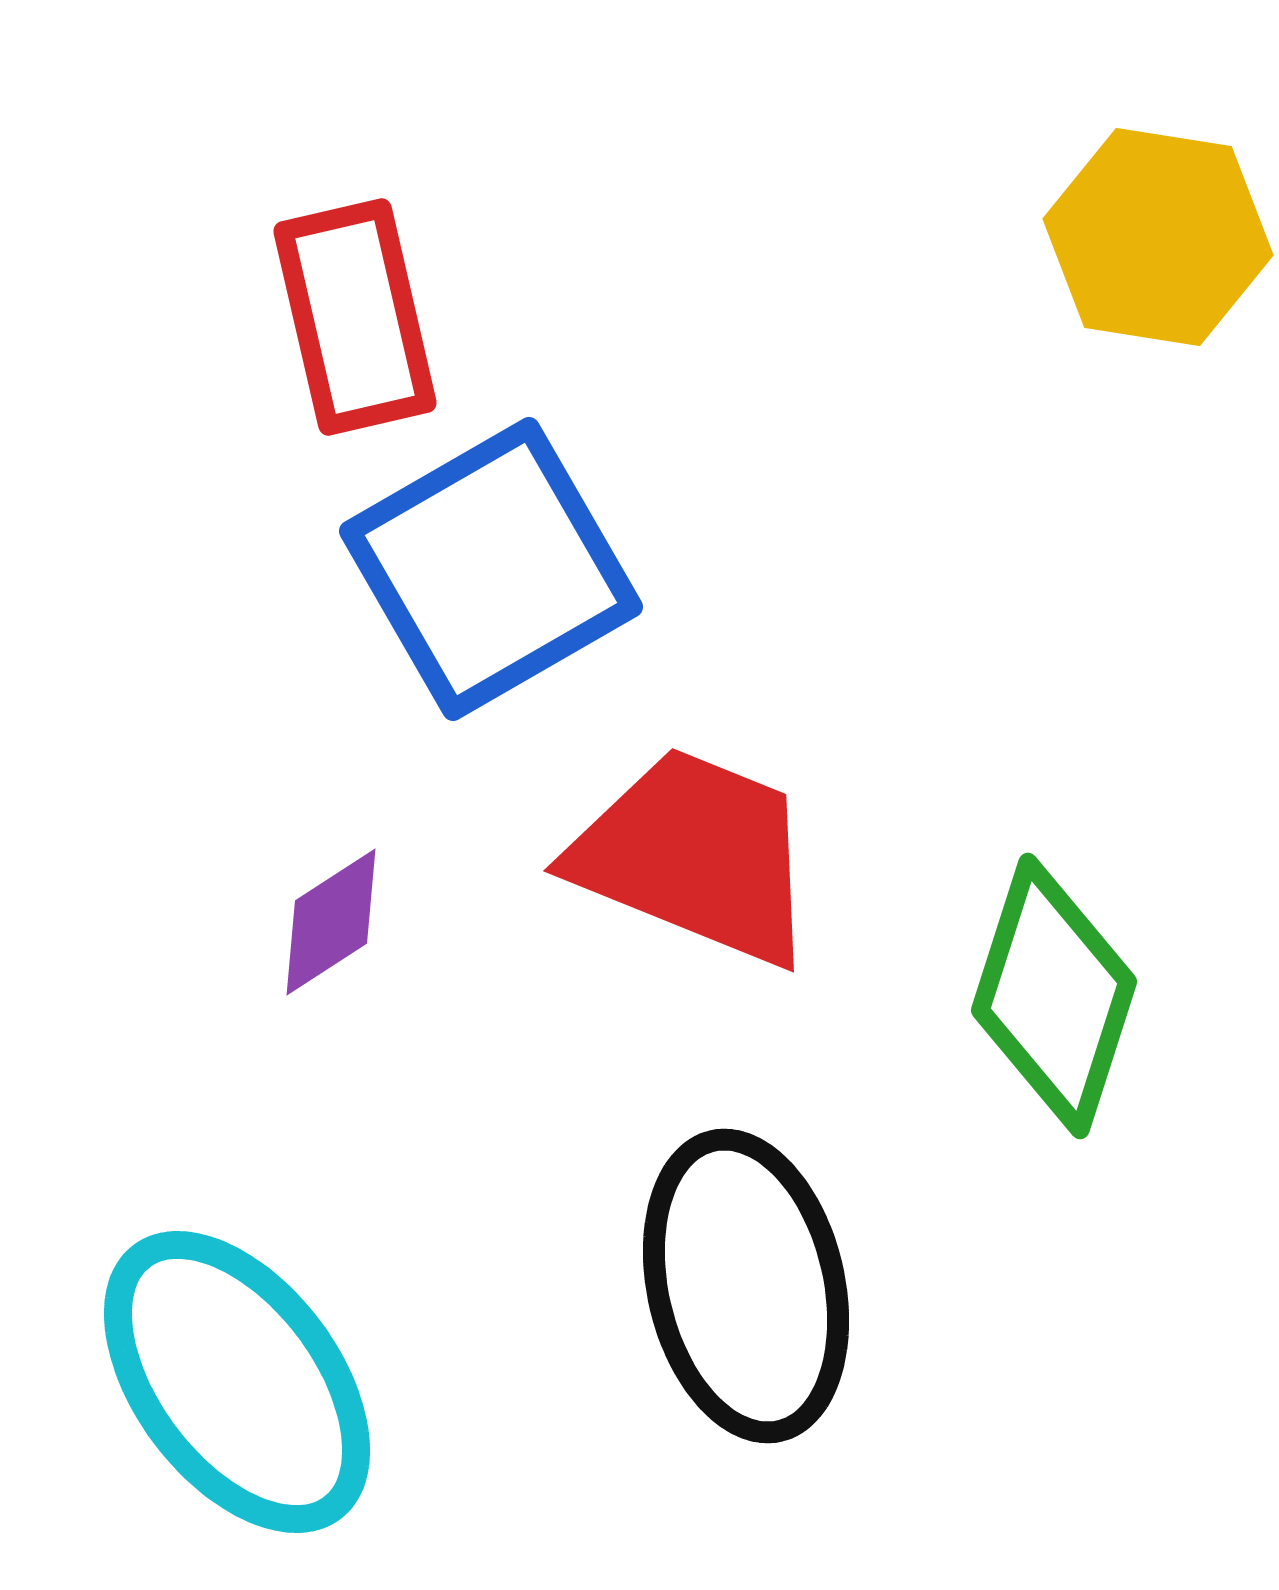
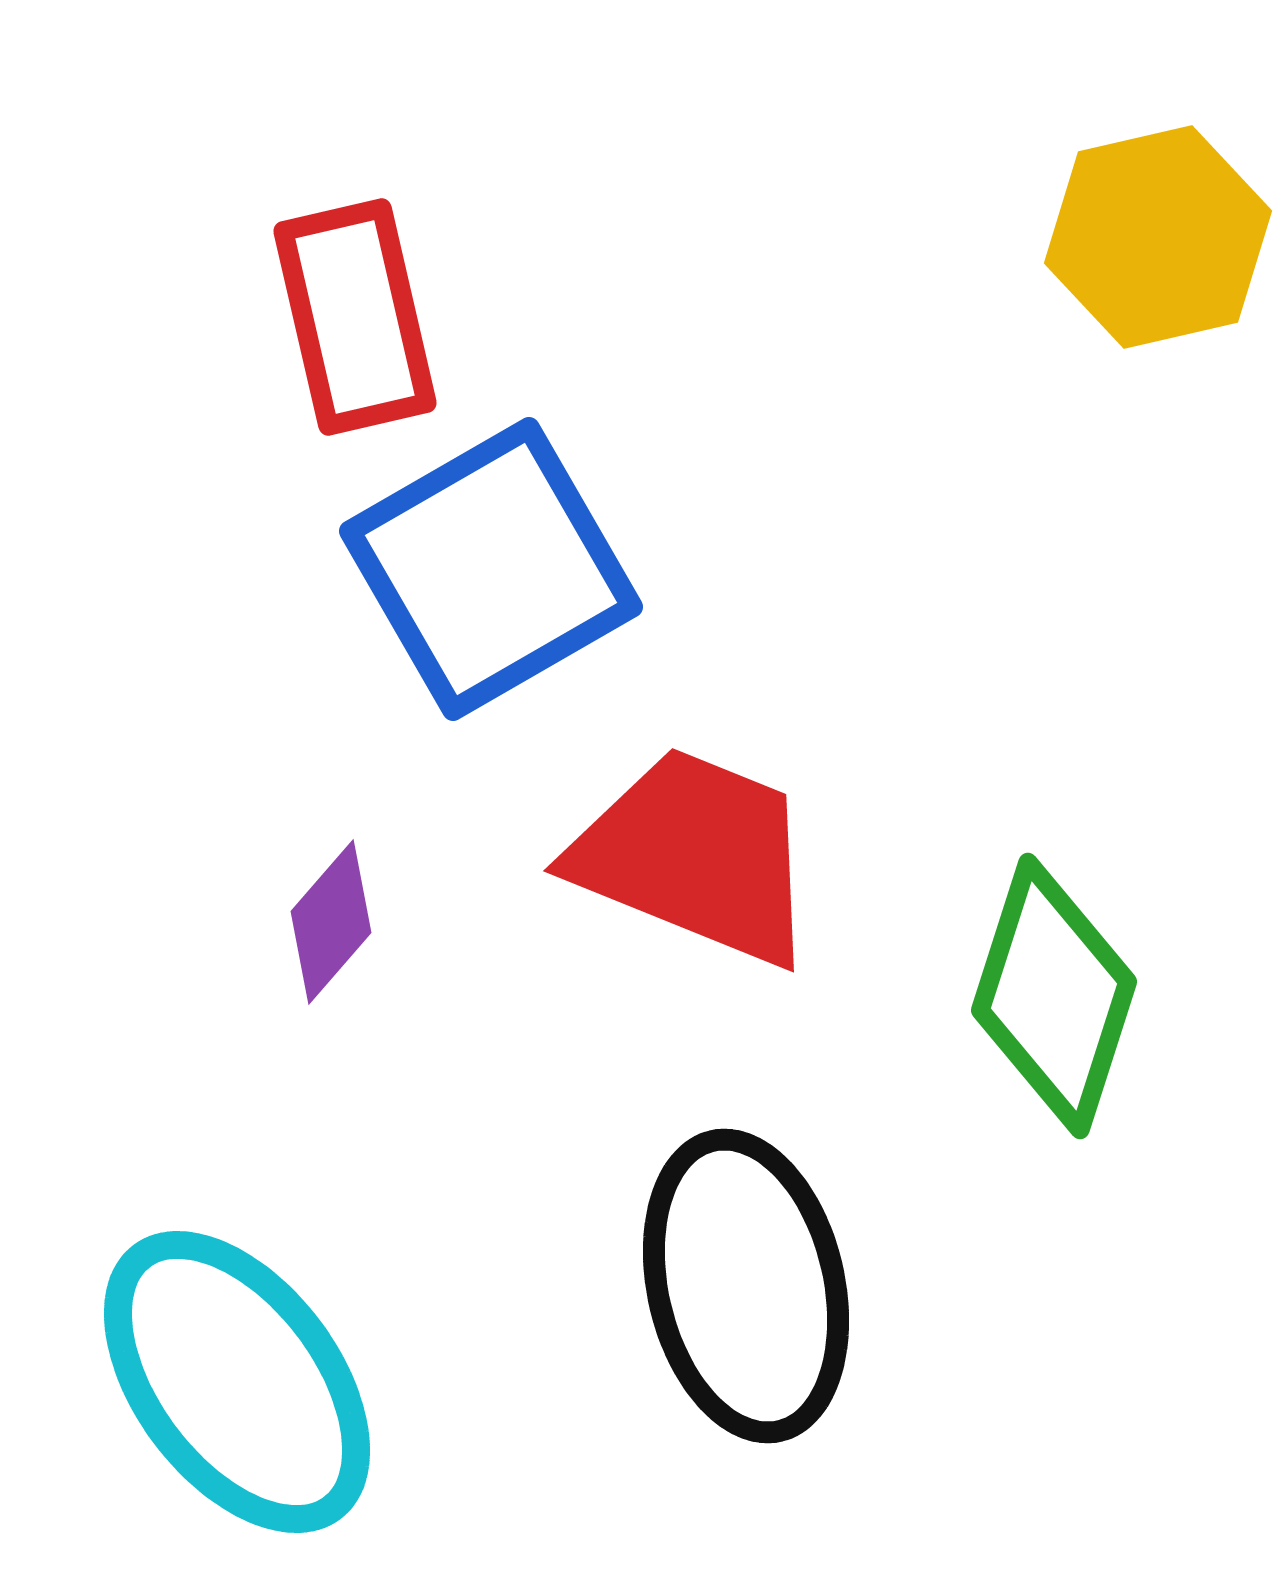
yellow hexagon: rotated 22 degrees counterclockwise
purple diamond: rotated 16 degrees counterclockwise
